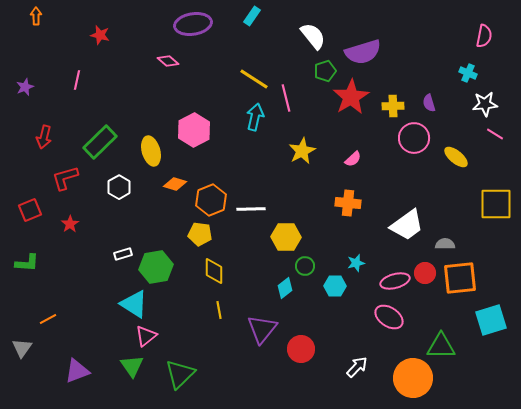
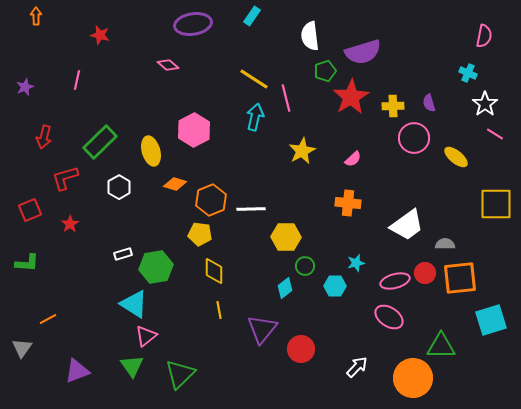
white semicircle at (313, 36): moved 3 px left; rotated 148 degrees counterclockwise
pink diamond at (168, 61): moved 4 px down
white star at (485, 104): rotated 30 degrees counterclockwise
